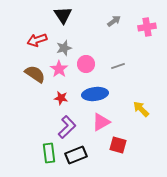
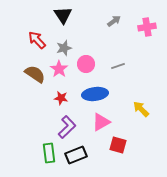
red arrow: rotated 66 degrees clockwise
